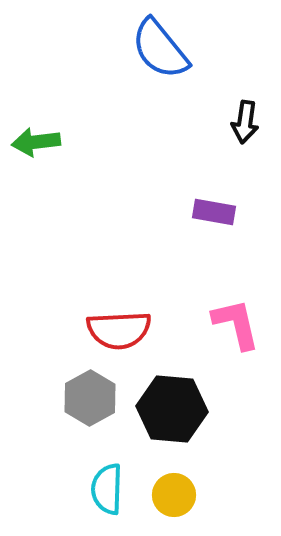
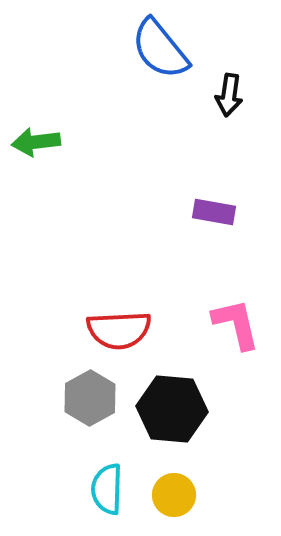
black arrow: moved 16 px left, 27 px up
